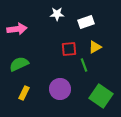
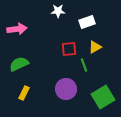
white star: moved 1 px right, 3 px up
white rectangle: moved 1 px right
purple circle: moved 6 px right
green square: moved 2 px right, 1 px down; rotated 25 degrees clockwise
